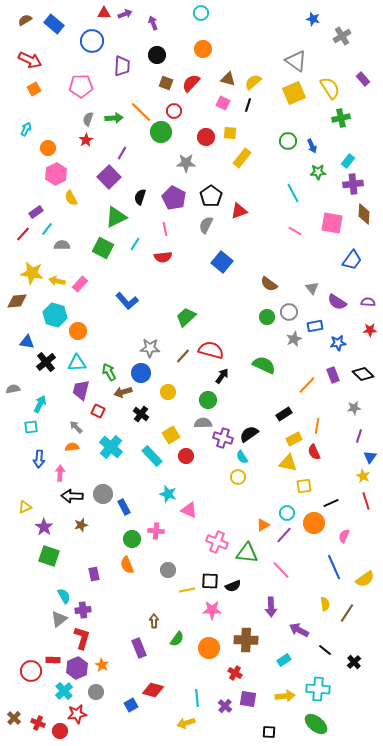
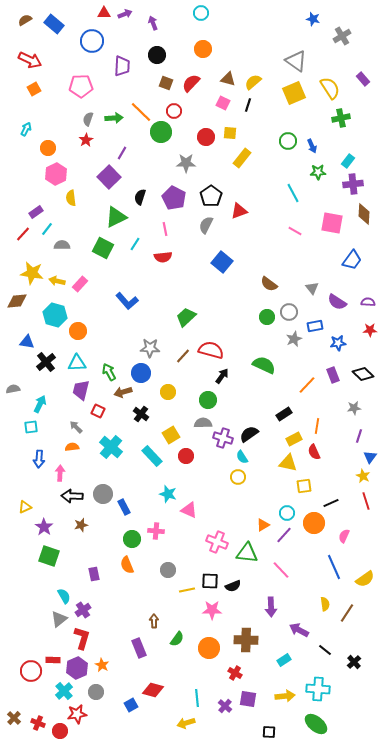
yellow semicircle at (71, 198): rotated 21 degrees clockwise
purple cross at (83, 610): rotated 28 degrees counterclockwise
